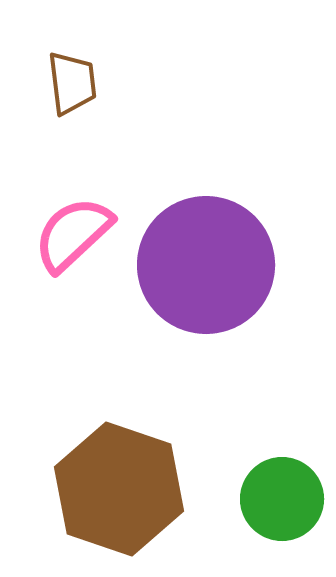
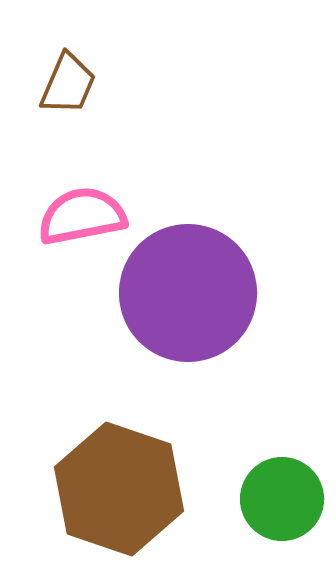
brown trapezoid: moved 4 px left, 1 px down; rotated 30 degrees clockwise
pink semicircle: moved 9 px right, 18 px up; rotated 32 degrees clockwise
purple circle: moved 18 px left, 28 px down
